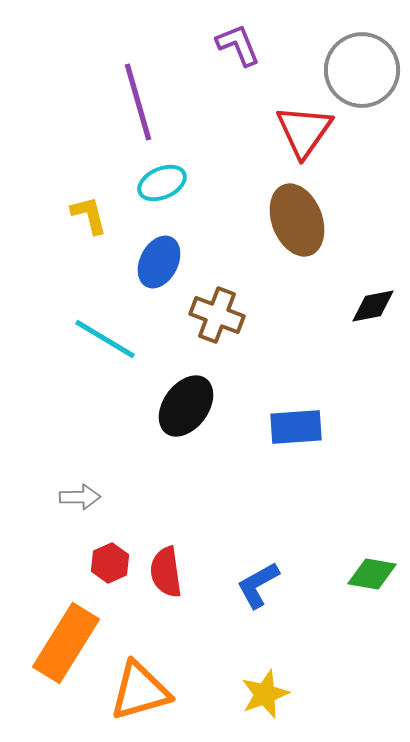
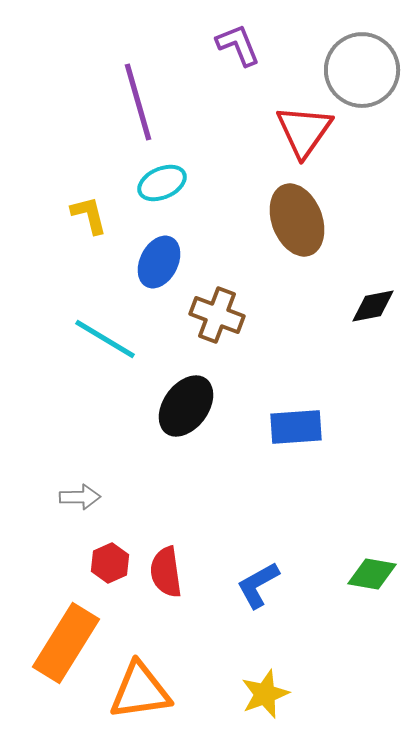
orange triangle: rotated 8 degrees clockwise
